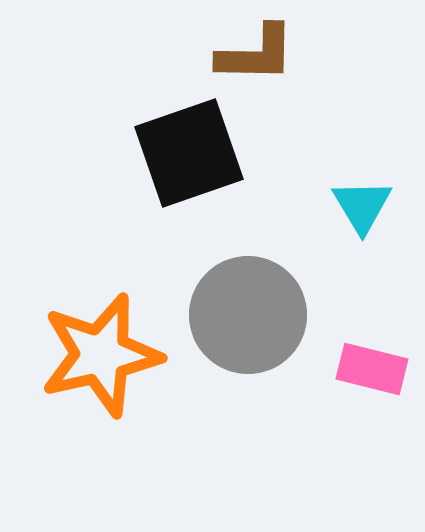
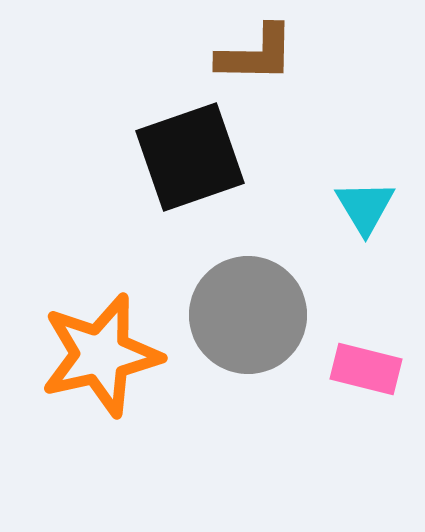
black square: moved 1 px right, 4 px down
cyan triangle: moved 3 px right, 1 px down
pink rectangle: moved 6 px left
